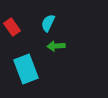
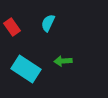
green arrow: moved 7 px right, 15 px down
cyan rectangle: rotated 36 degrees counterclockwise
